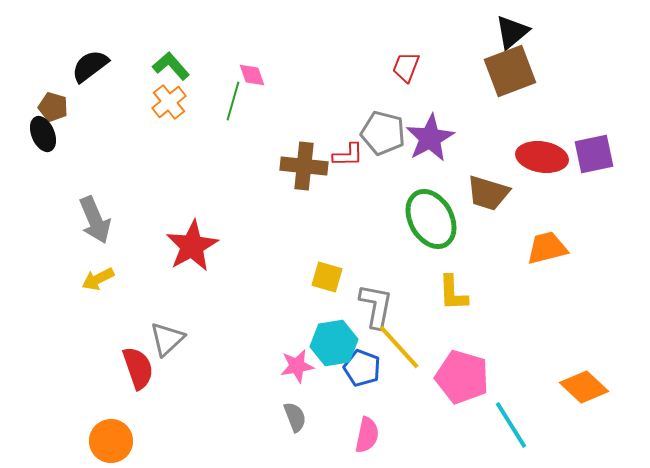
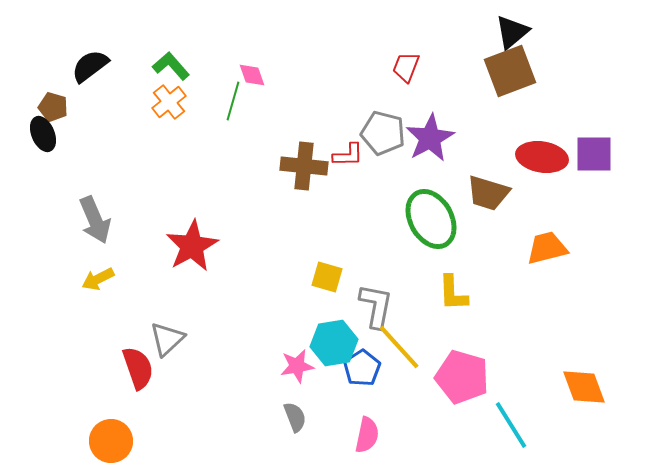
purple square: rotated 12 degrees clockwise
blue pentagon: rotated 18 degrees clockwise
orange diamond: rotated 27 degrees clockwise
